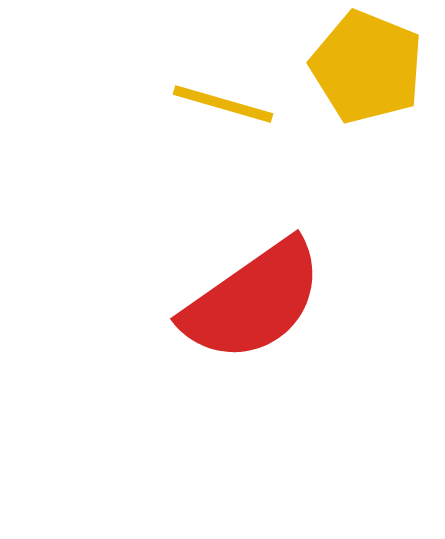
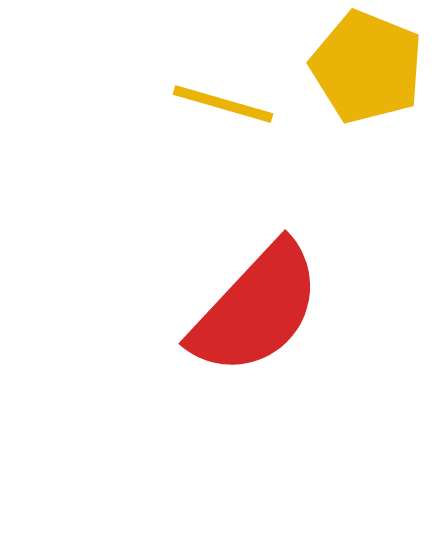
red semicircle: moved 3 px right, 8 px down; rotated 12 degrees counterclockwise
